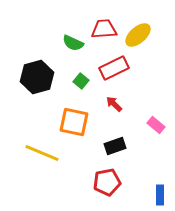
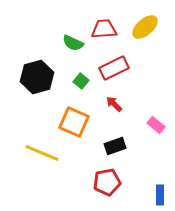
yellow ellipse: moved 7 px right, 8 px up
orange square: rotated 12 degrees clockwise
